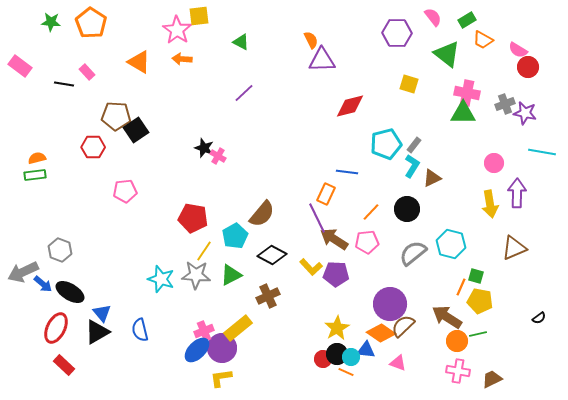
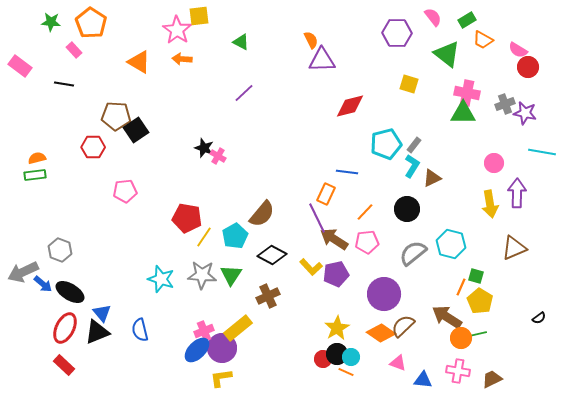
pink rectangle at (87, 72): moved 13 px left, 22 px up
orange line at (371, 212): moved 6 px left
red pentagon at (193, 218): moved 6 px left
yellow line at (204, 251): moved 14 px up
purple pentagon at (336, 274): rotated 15 degrees counterclockwise
gray star at (196, 275): moved 6 px right
green triangle at (231, 275): rotated 30 degrees counterclockwise
yellow pentagon at (480, 301): rotated 20 degrees clockwise
purple circle at (390, 304): moved 6 px left, 10 px up
red ellipse at (56, 328): moved 9 px right
black triangle at (97, 332): rotated 8 degrees clockwise
orange circle at (457, 341): moved 4 px right, 3 px up
blue triangle at (366, 350): moved 57 px right, 30 px down
